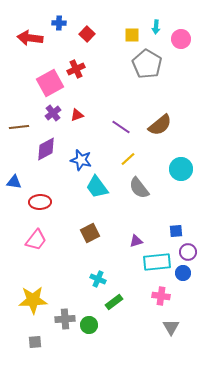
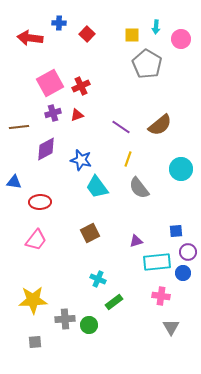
red cross: moved 5 px right, 17 px down
purple cross: rotated 21 degrees clockwise
yellow line: rotated 28 degrees counterclockwise
